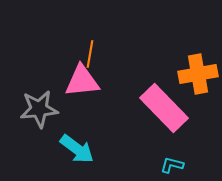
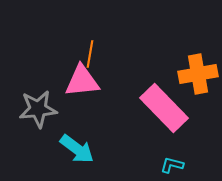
gray star: moved 1 px left
